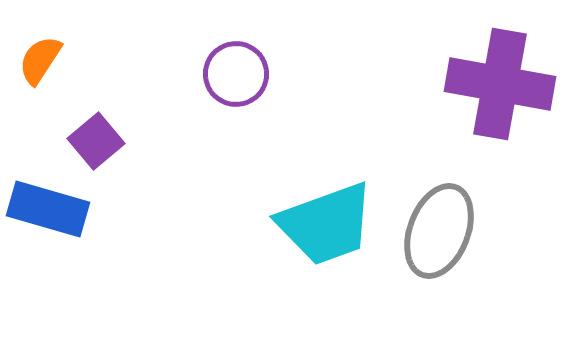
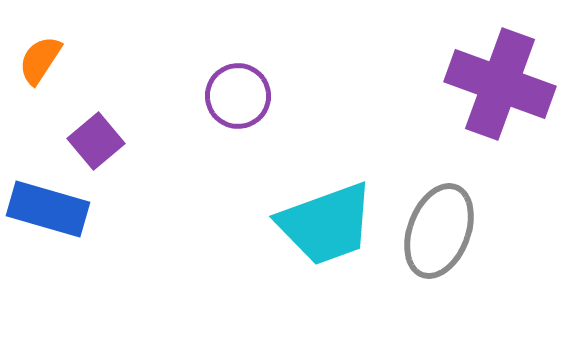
purple circle: moved 2 px right, 22 px down
purple cross: rotated 10 degrees clockwise
